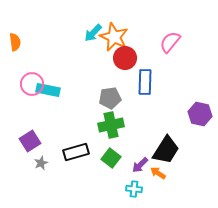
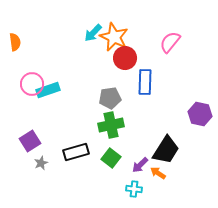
cyan rectangle: rotated 30 degrees counterclockwise
